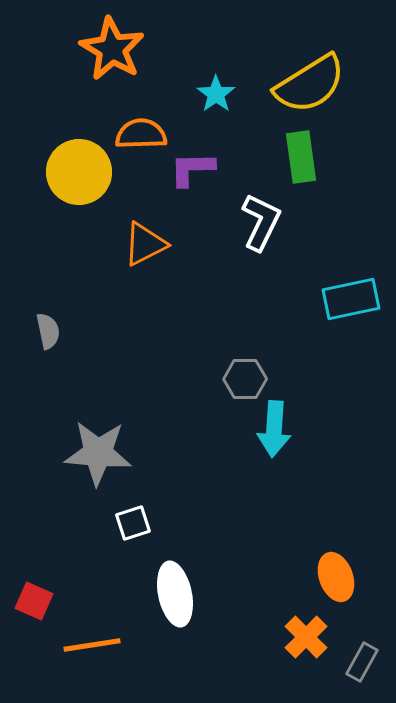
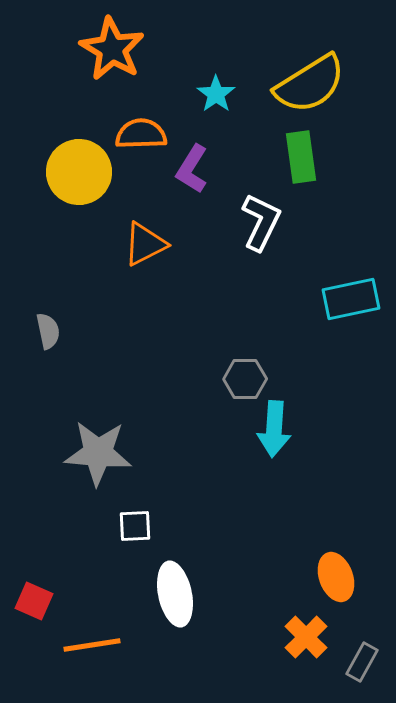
purple L-shape: rotated 57 degrees counterclockwise
white square: moved 2 px right, 3 px down; rotated 15 degrees clockwise
